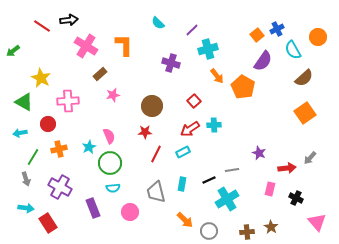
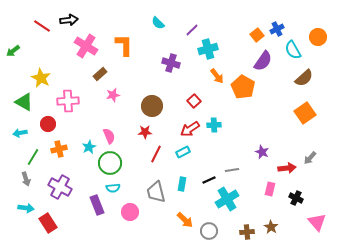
purple star at (259, 153): moved 3 px right, 1 px up
purple rectangle at (93, 208): moved 4 px right, 3 px up
